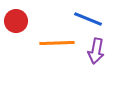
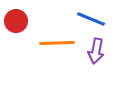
blue line: moved 3 px right
